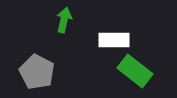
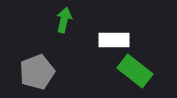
gray pentagon: rotated 24 degrees clockwise
